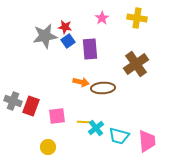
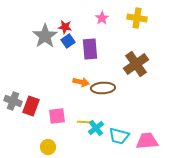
gray star: rotated 25 degrees counterclockwise
pink trapezoid: rotated 90 degrees counterclockwise
